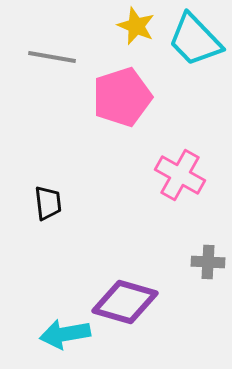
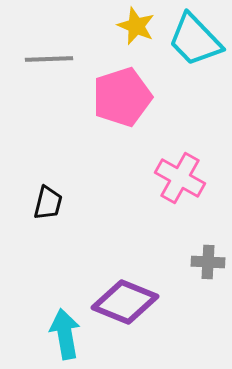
gray line: moved 3 px left, 2 px down; rotated 12 degrees counterclockwise
pink cross: moved 3 px down
black trapezoid: rotated 21 degrees clockwise
purple diamond: rotated 6 degrees clockwise
cyan arrow: rotated 90 degrees clockwise
